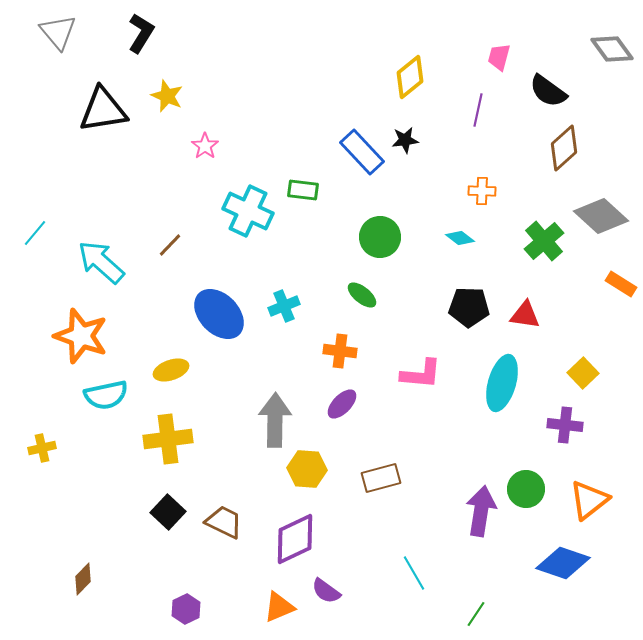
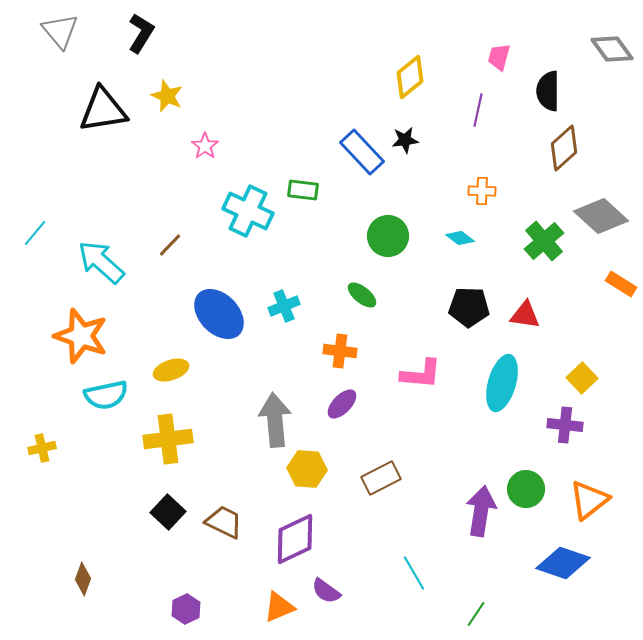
gray triangle at (58, 32): moved 2 px right, 1 px up
black semicircle at (548, 91): rotated 54 degrees clockwise
green circle at (380, 237): moved 8 px right, 1 px up
yellow square at (583, 373): moved 1 px left, 5 px down
gray arrow at (275, 420): rotated 6 degrees counterclockwise
brown rectangle at (381, 478): rotated 12 degrees counterclockwise
brown diamond at (83, 579): rotated 24 degrees counterclockwise
